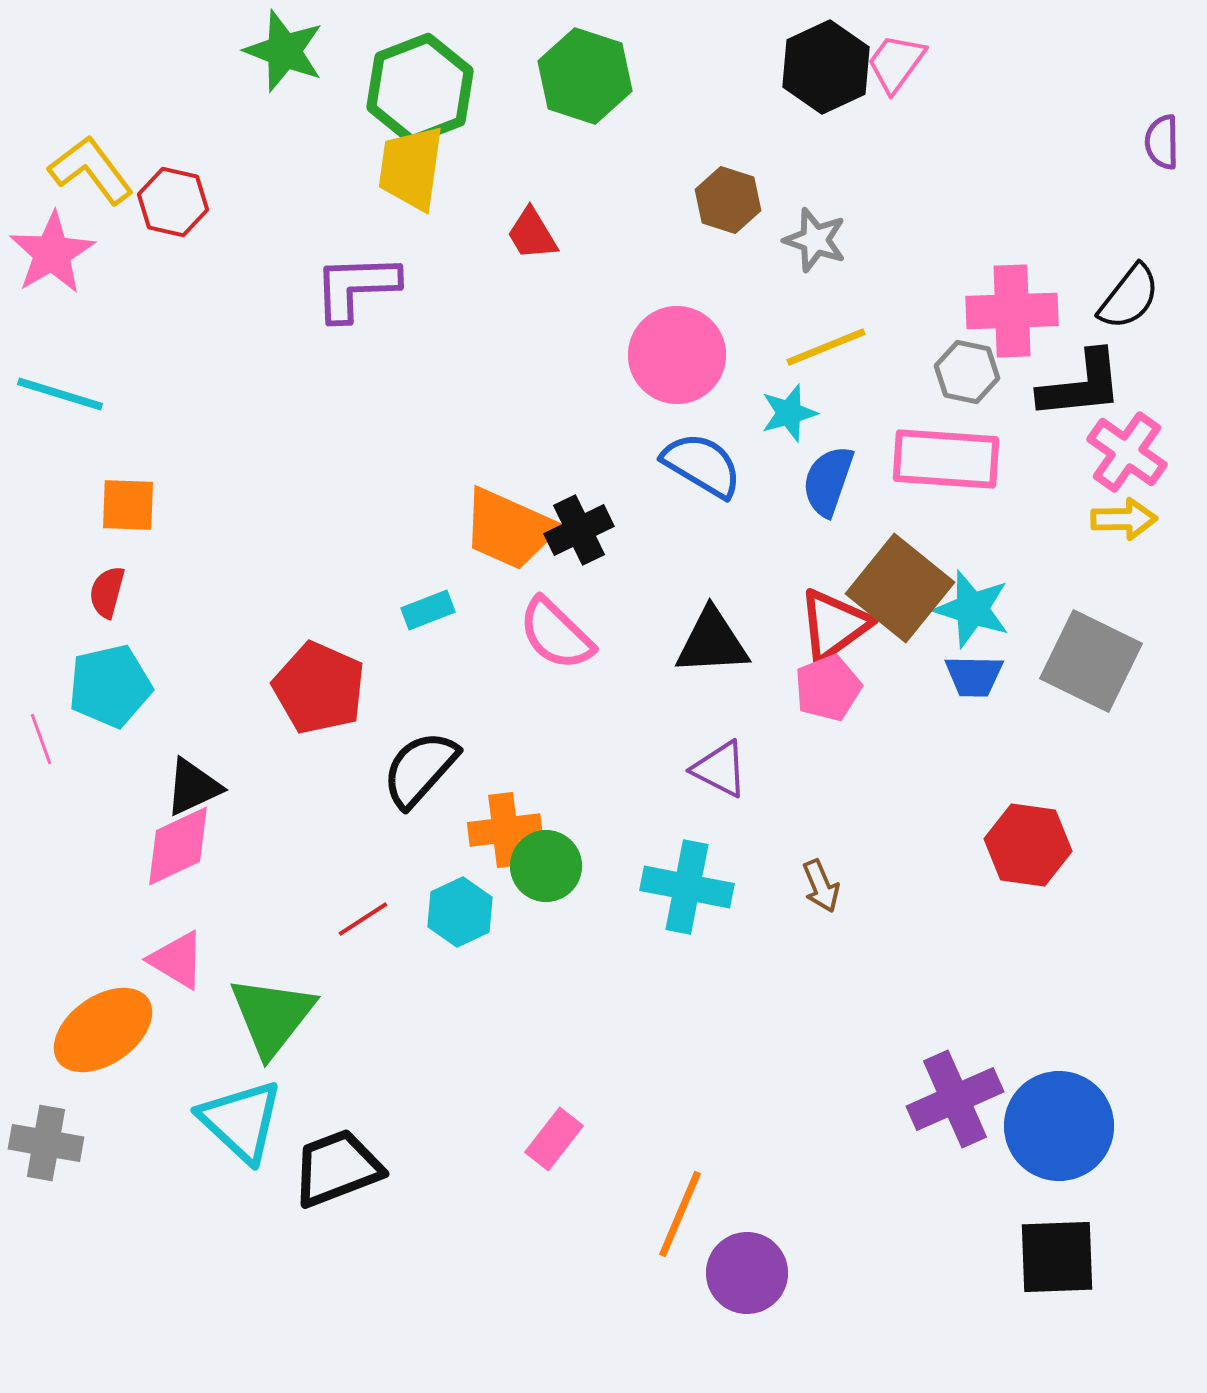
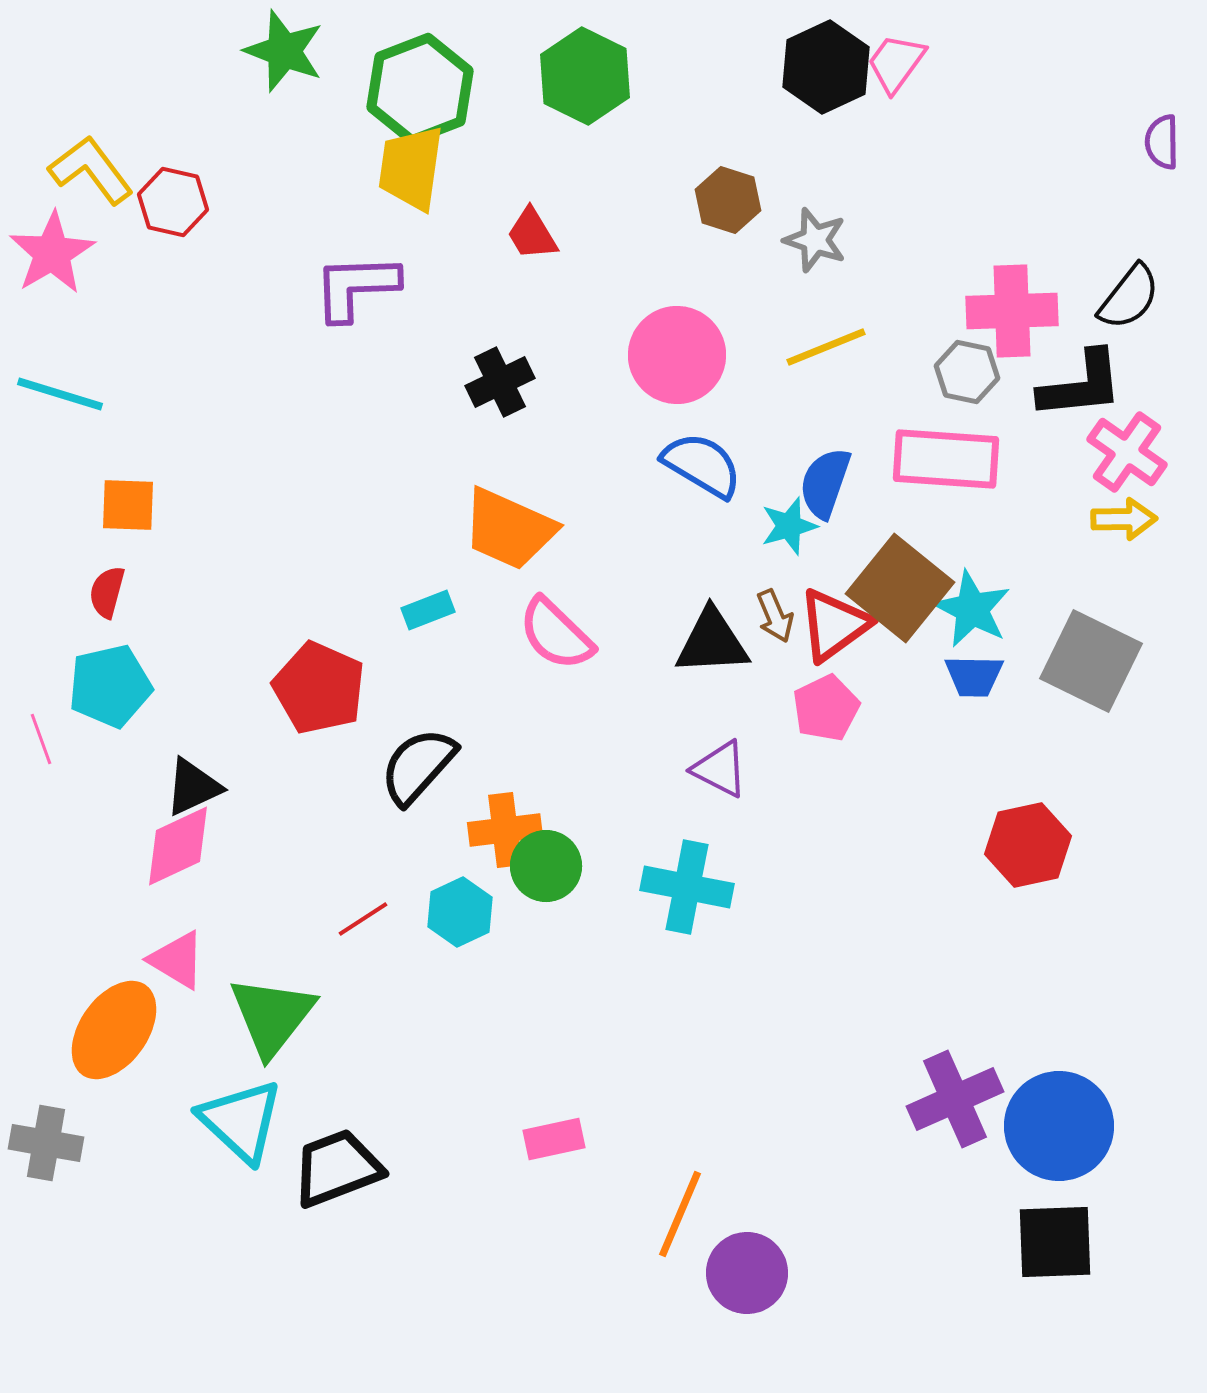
green hexagon at (585, 76): rotated 8 degrees clockwise
cyan star at (789, 413): moved 113 px down
blue semicircle at (828, 481): moved 3 px left, 2 px down
black cross at (579, 530): moved 79 px left, 148 px up
cyan star at (972, 609): rotated 10 degrees clockwise
pink pentagon at (828, 688): moved 2 px left, 20 px down; rotated 4 degrees counterclockwise
black semicircle at (420, 769): moved 2 px left, 3 px up
red hexagon at (1028, 845): rotated 20 degrees counterclockwise
brown arrow at (821, 886): moved 46 px left, 270 px up
orange ellipse at (103, 1030): moved 11 px right; rotated 20 degrees counterclockwise
pink rectangle at (554, 1139): rotated 40 degrees clockwise
black square at (1057, 1257): moved 2 px left, 15 px up
